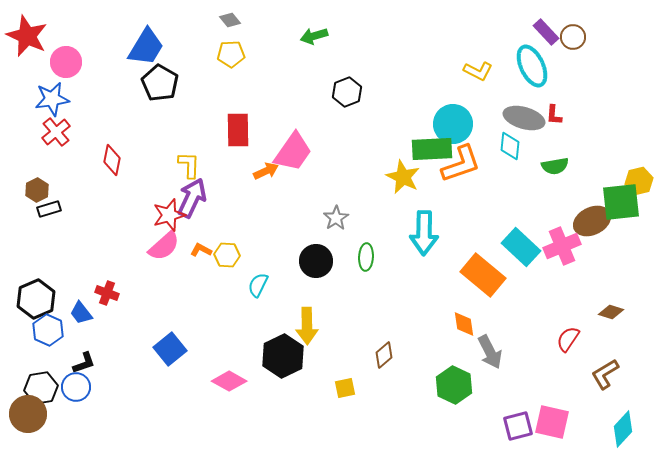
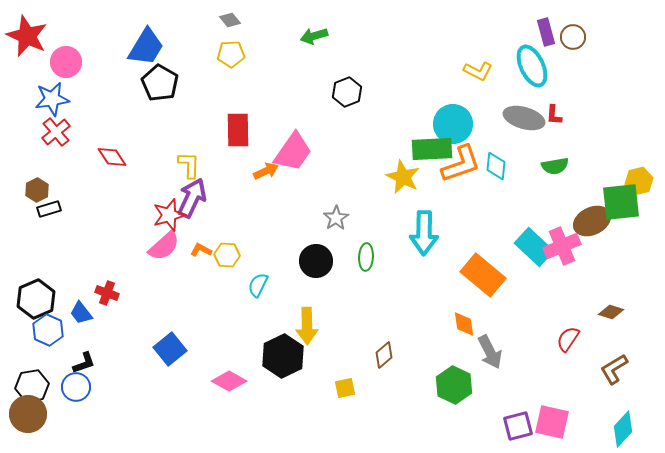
purple rectangle at (546, 32): rotated 28 degrees clockwise
cyan diamond at (510, 146): moved 14 px left, 20 px down
red diamond at (112, 160): moved 3 px up; rotated 44 degrees counterclockwise
cyan rectangle at (521, 247): moved 13 px right
brown L-shape at (605, 374): moved 9 px right, 5 px up
black hexagon at (41, 388): moved 9 px left, 2 px up
